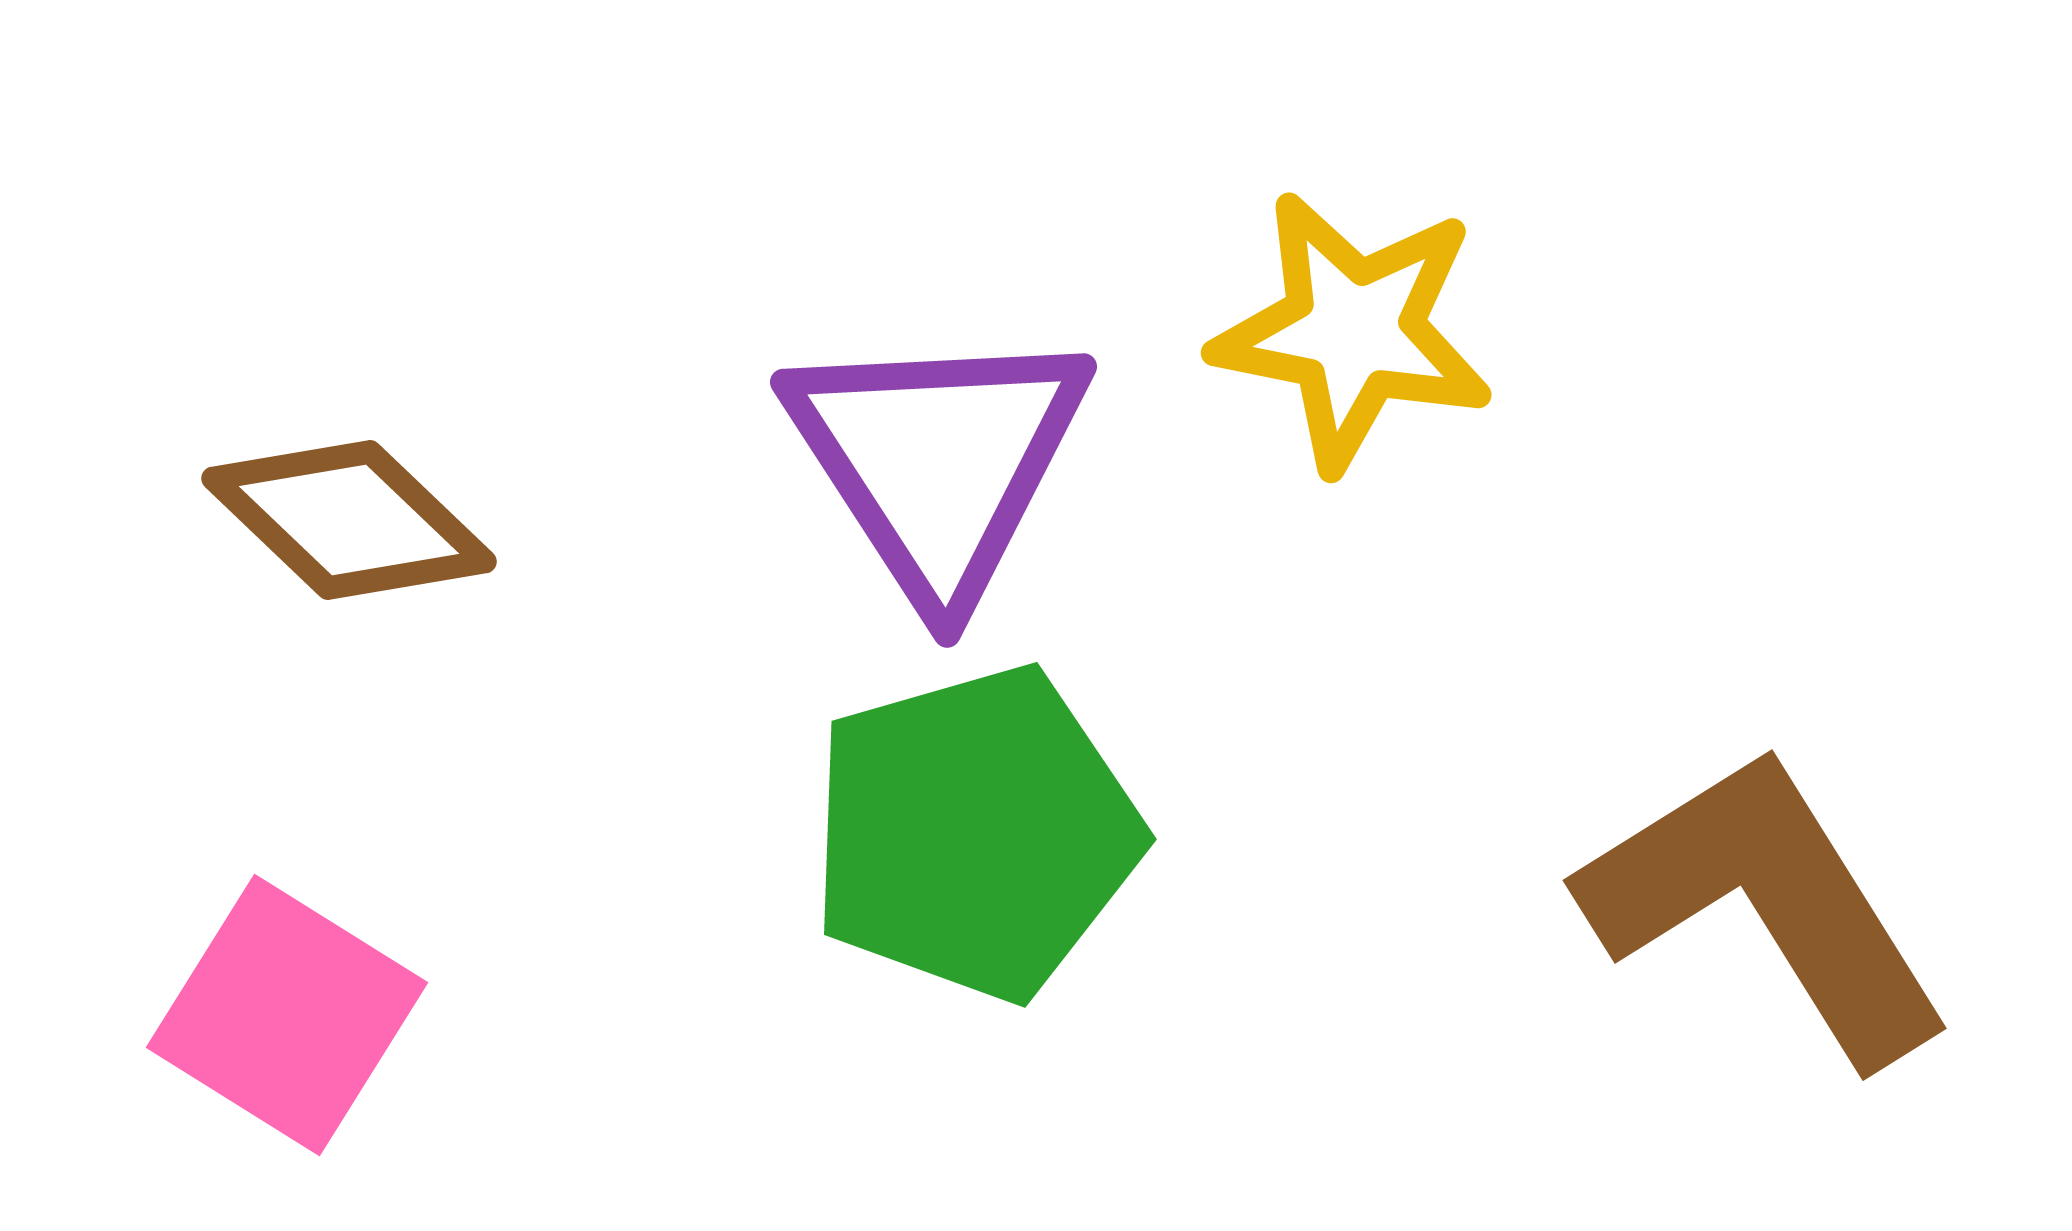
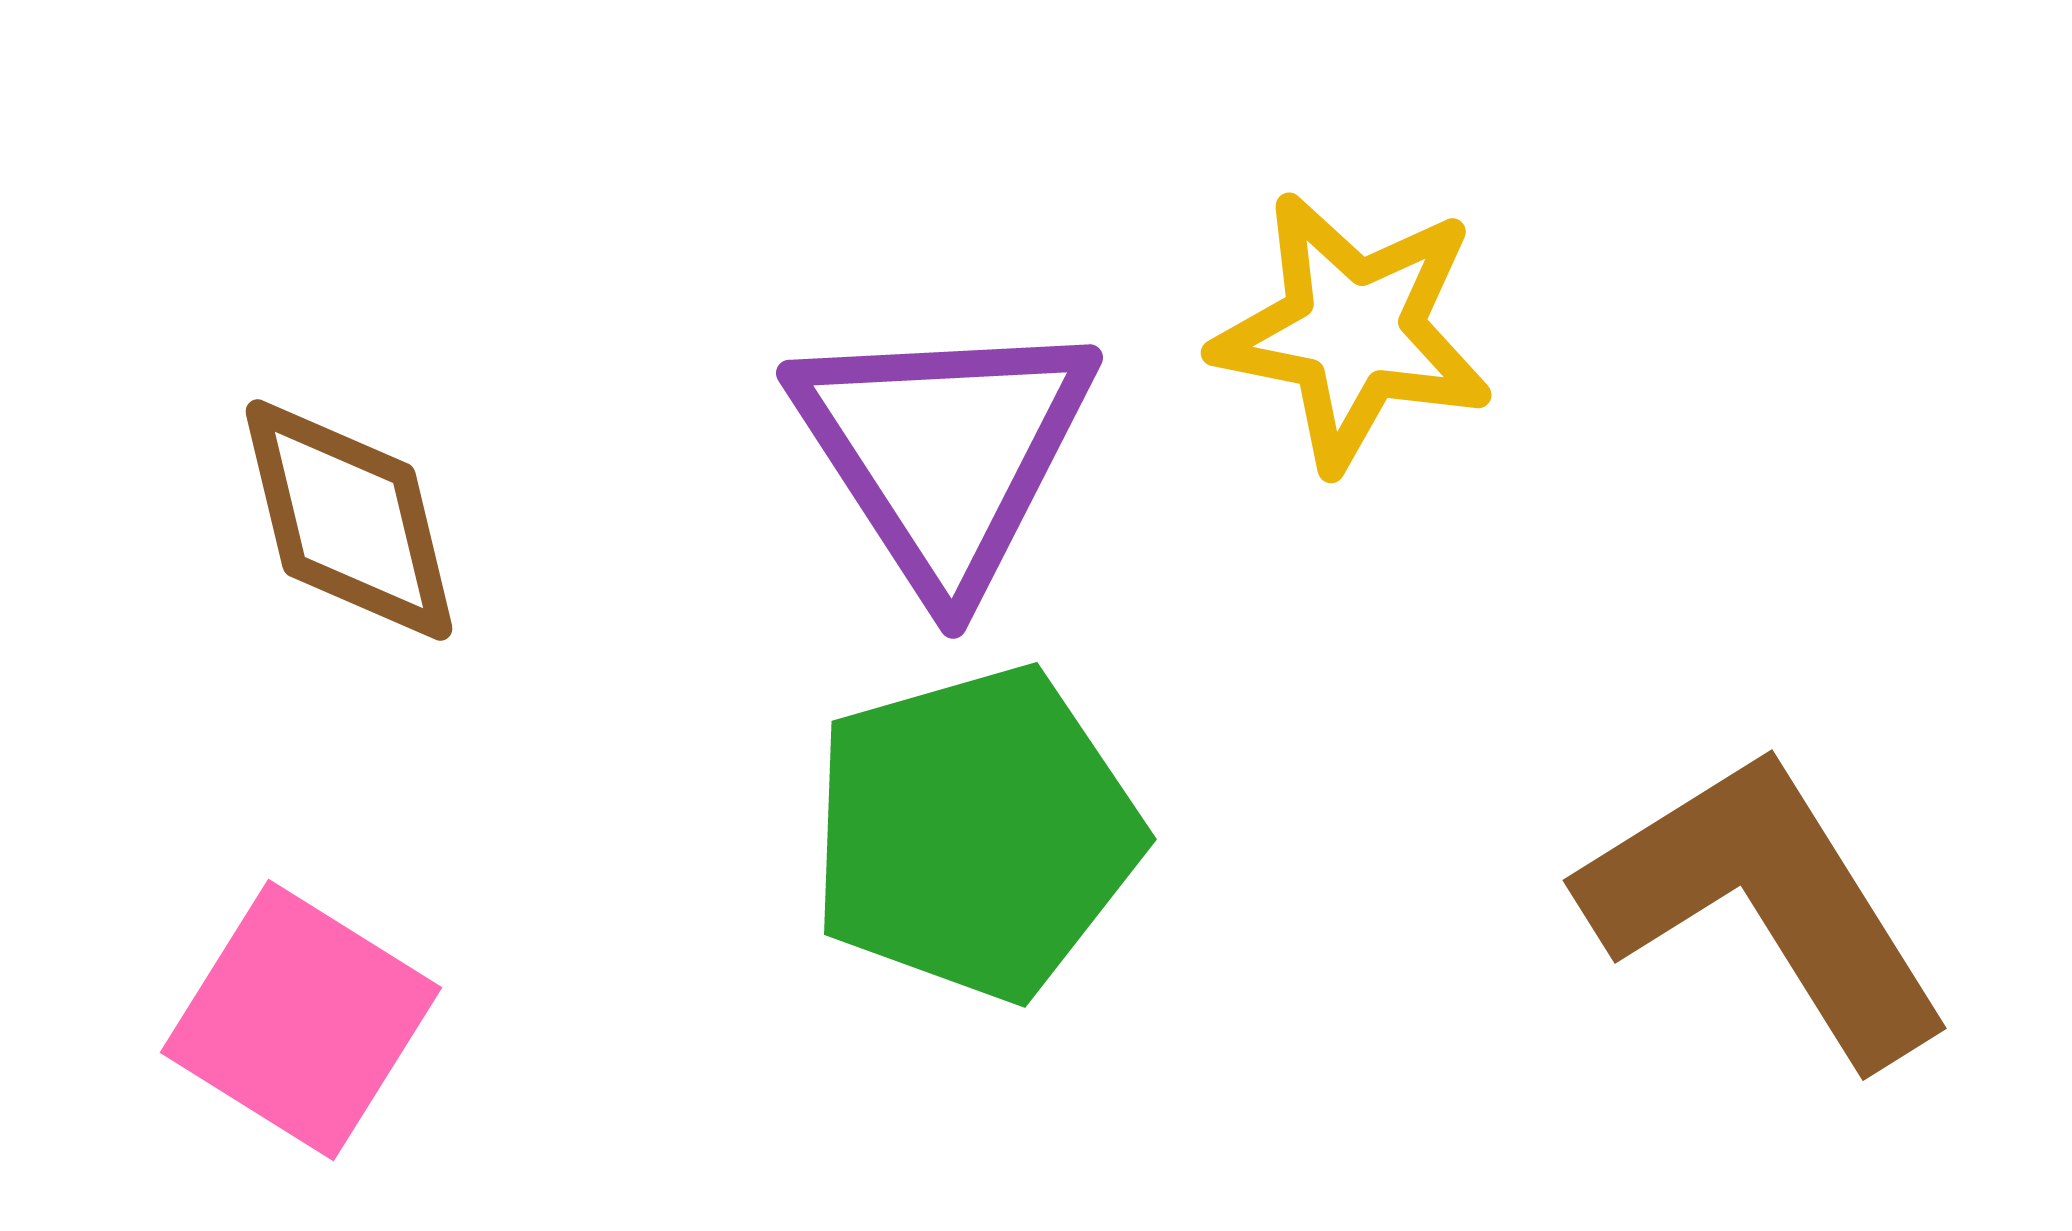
purple triangle: moved 6 px right, 9 px up
brown diamond: rotated 33 degrees clockwise
pink square: moved 14 px right, 5 px down
